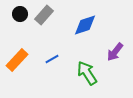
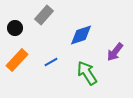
black circle: moved 5 px left, 14 px down
blue diamond: moved 4 px left, 10 px down
blue line: moved 1 px left, 3 px down
